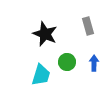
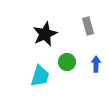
black star: rotated 25 degrees clockwise
blue arrow: moved 2 px right, 1 px down
cyan trapezoid: moved 1 px left, 1 px down
